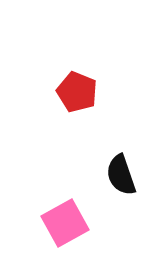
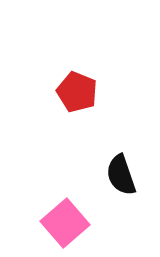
pink square: rotated 12 degrees counterclockwise
